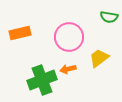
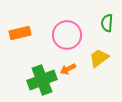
green semicircle: moved 2 px left, 6 px down; rotated 84 degrees clockwise
pink circle: moved 2 px left, 2 px up
orange arrow: rotated 14 degrees counterclockwise
